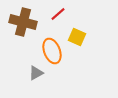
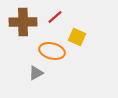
red line: moved 3 px left, 3 px down
brown cross: rotated 16 degrees counterclockwise
orange ellipse: rotated 55 degrees counterclockwise
